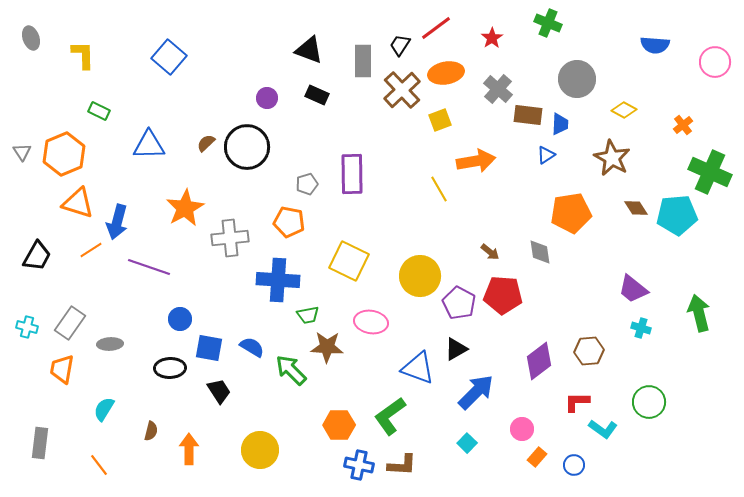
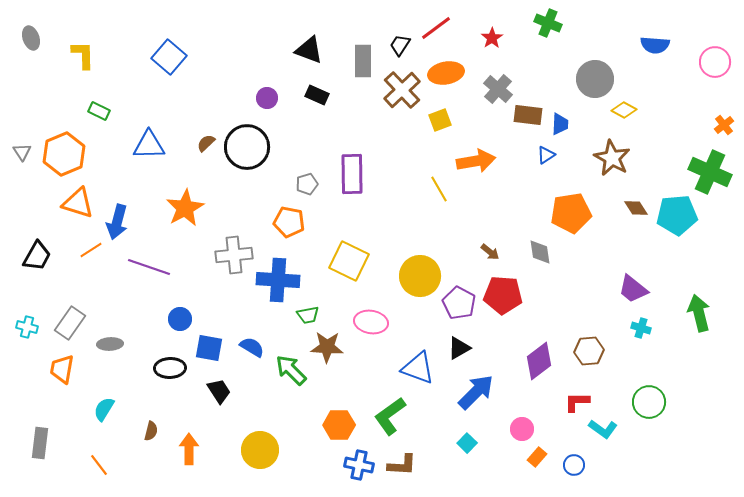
gray circle at (577, 79): moved 18 px right
orange cross at (683, 125): moved 41 px right
gray cross at (230, 238): moved 4 px right, 17 px down
black triangle at (456, 349): moved 3 px right, 1 px up
